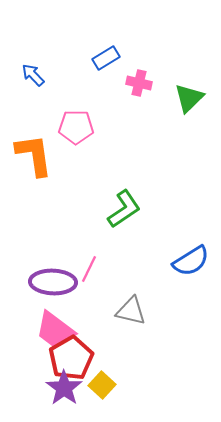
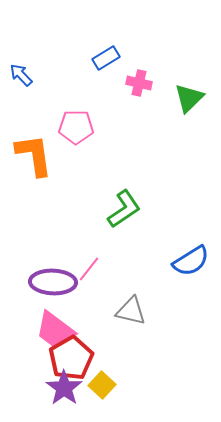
blue arrow: moved 12 px left
pink line: rotated 12 degrees clockwise
